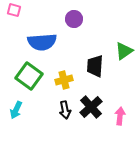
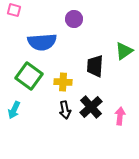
yellow cross: moved 1 px left, 2 px down; rotated 18 degrees clockwise
cyan arrow: moved 2 px left
